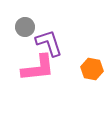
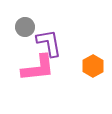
purple L-shape: rotated 8 degrees clockwise
orange hexagon: moved 1 px right, 3 px up; rotated 20 degrees clockwise
